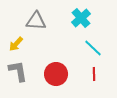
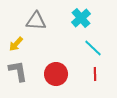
red line: moved 1 px right
